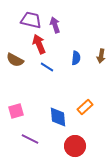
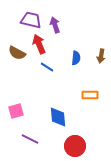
brown semicircle: moved 2 px right, 7 px up
orange rectangle: moved 5 px right, 12 px up; rotated 42 degrees clockwise
